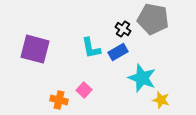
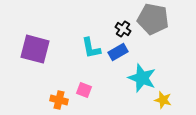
pink square: rotated 21 degrees counterclockwise
yellow star: moved 2 px right
